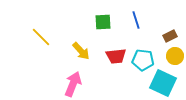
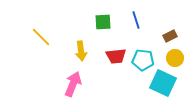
yellow arrow: rotated 36 degrees clockwise
yellow circle: moved 2 px down
